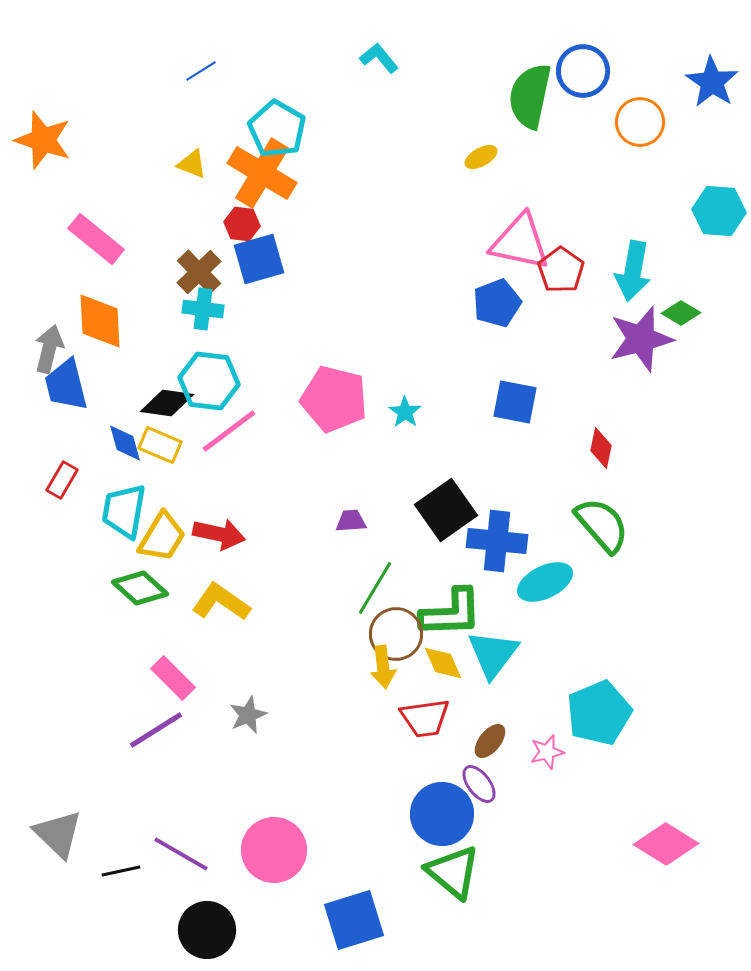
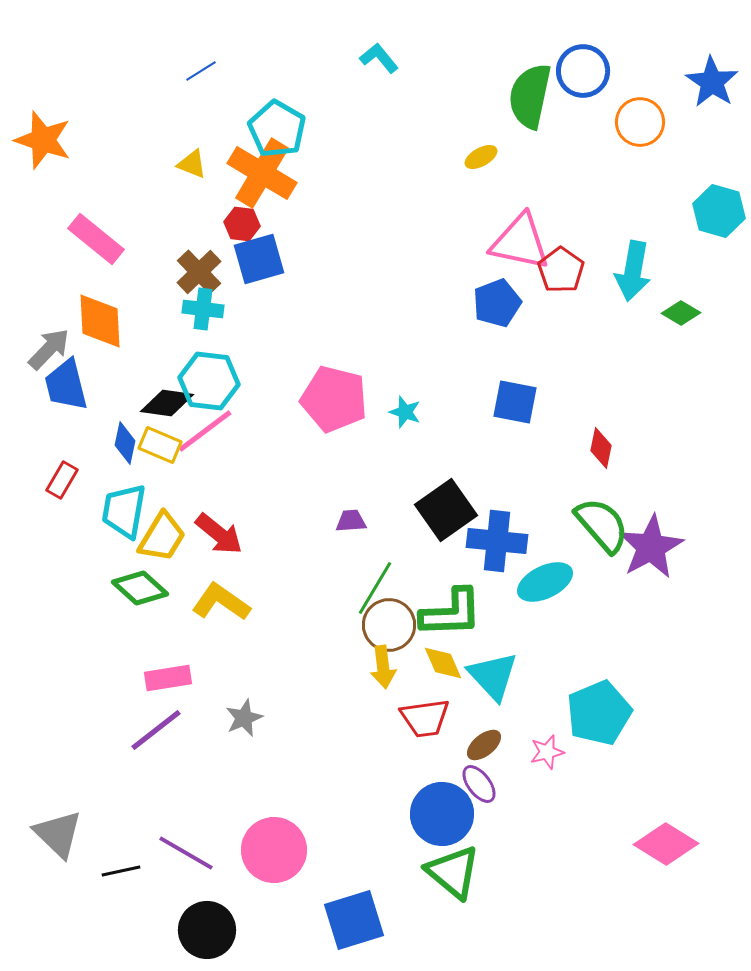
cyan hexagon at (719, 211): rotated 12 degrees clockwise
purple star at (641, 339): moved 10 px right, 208 px down; rotated 14 degrees counterclockwise
gray arrow at (49, 349): rotated 30 degrees clockwise
cyan star at (405, 412): rotated 16 degrees counterclockwise
pink line at (229, 431): moved 24 px left
blue diamond at (125, 443): rotated 27 degrees clockwise
red arrow at (219, 534): rotated 27 degrees clockwise
brown circle at (396, 634): moved 7 px left, 9 px up
cyan triangle at (493, 654): moved 22 px down; rotated 20 degrees counterclockwise
pink rectangle at (173, 678): moved 5 px left; rotated 54 degrees counterclockwise
gray star at (248, 715): moved 4 px left, 3 px down
purple line at (156, 730): rotated 6 degrees counterclockwise
brown ellipse at (490, 741): moved 6 px left, 4 px down; rotated 12 degrees clockwise
purple line at (181, 854): moved 5 px right, 1 px up
